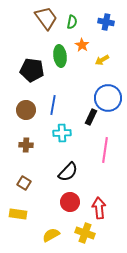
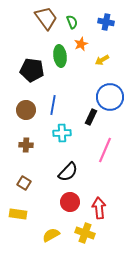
green semicircle: rotated 32 degrees counterclockwise
orange star: moved 1 px left, 1 px up; rotated 16 degrees clockwise
blue circle: moved 2 px right, 1 px up
pink line: rotated 15 degrees clockwise
